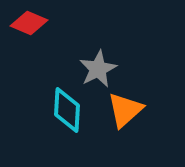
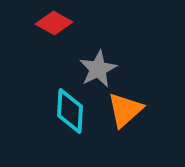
red diamond: moved 25 px right; rotated 6 degrees clockwise
cyan diamond: moved 3 px right, 1 px down
